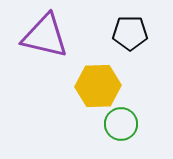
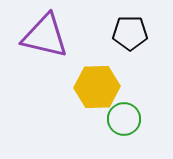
yellow hexagon: moved 1 px left, 1 px down
green circle: moved 3 px right, 5 px up
